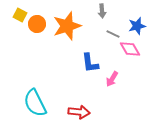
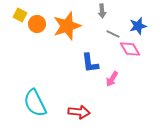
blue star: moved 1 px right
